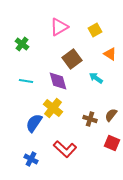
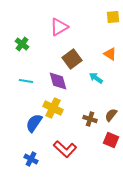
yellow square: moved 18 px right, 13 px up; rotated 24 degrees clockwise
yellow cross: rotated 12 degrees counterclockwise
red square: moved 1 px left, 3 px up
